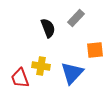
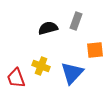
gray rectangle: moved 3 px down; rotated 24 degrees counterclockwise
black semicircle: rotated 84 degrees counterclockwise
yellow cross: rotated 12 degrees clockwise
red trapezoid: moved 4 px left
